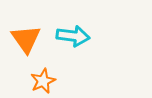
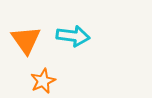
orange triangle: moved 1 px down
